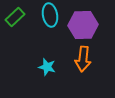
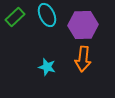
cyan ellipse: moved 3 px left; rotated 15 degrees counterclockwise
